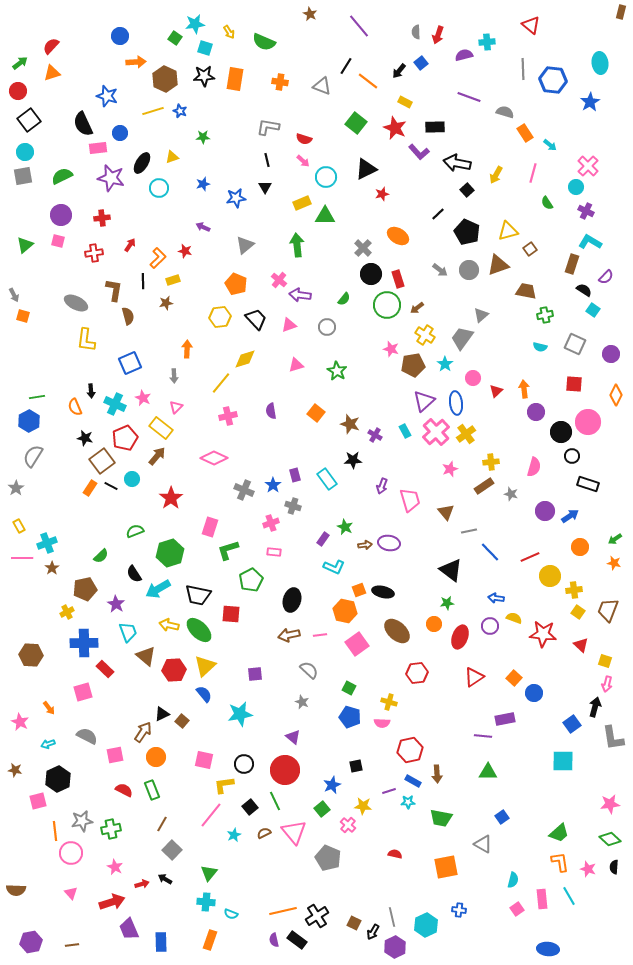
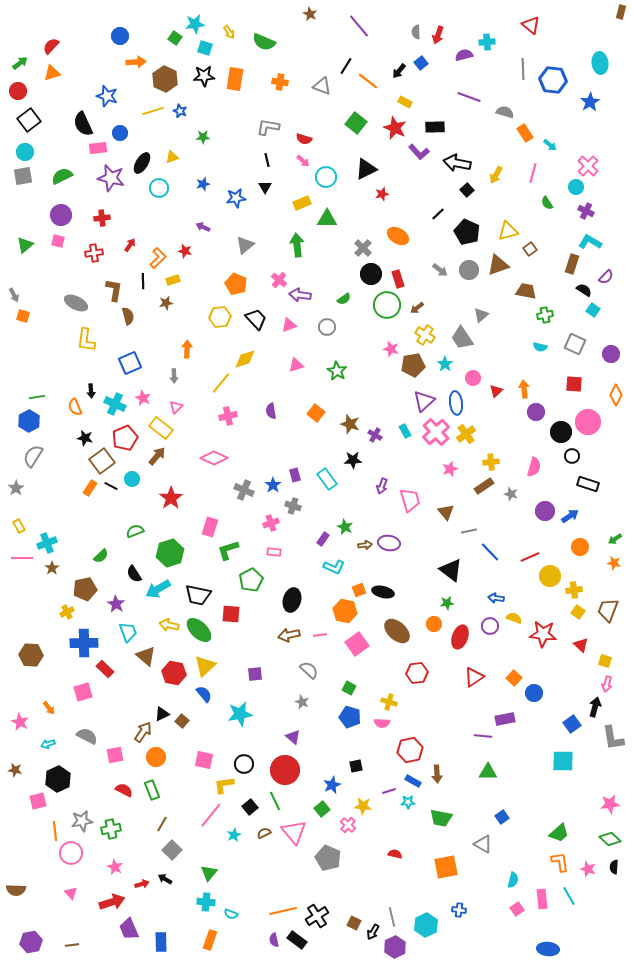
green triangle at (325, 216): moved 2 px right, 3 px down
green semicircle at (344, 299): rotated 16 degrees clockwise
gray trapezoid at (462, 338): rotated 70 degrees counterclockwise
red hexagon at (174, 670): moved 3 px down; rotated 15 degrees clockwise
